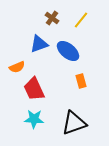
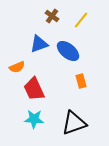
brown cross: moved 2 px up
